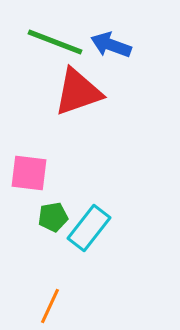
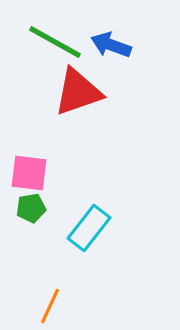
green line: rotated 8 degrees clockwise
green pentagon: moved 22 px left, 9 px up
